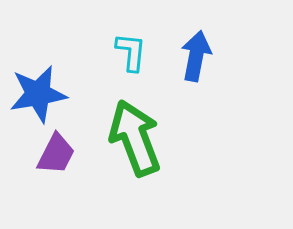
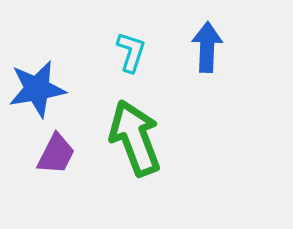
cyan L-shape: rotated 12 degrees clockwise
blue arrow: moved 11 px right, 9 px up; rotated 9 degrees counterclockwise
blue star: moved 1 px left, 5 px up
